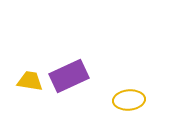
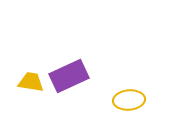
yellow trapezoid: moved 1 px right, 1 px down
